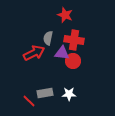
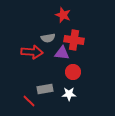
red star: moved 2 px left
gray semicircle: rotated 112 degrees counterclockwise
red arrow: moved 2 px left, 1 px up; rotated 30 degrees clockwise
red circle: moved 11 px down
gray rectangle: moved 4 px up
